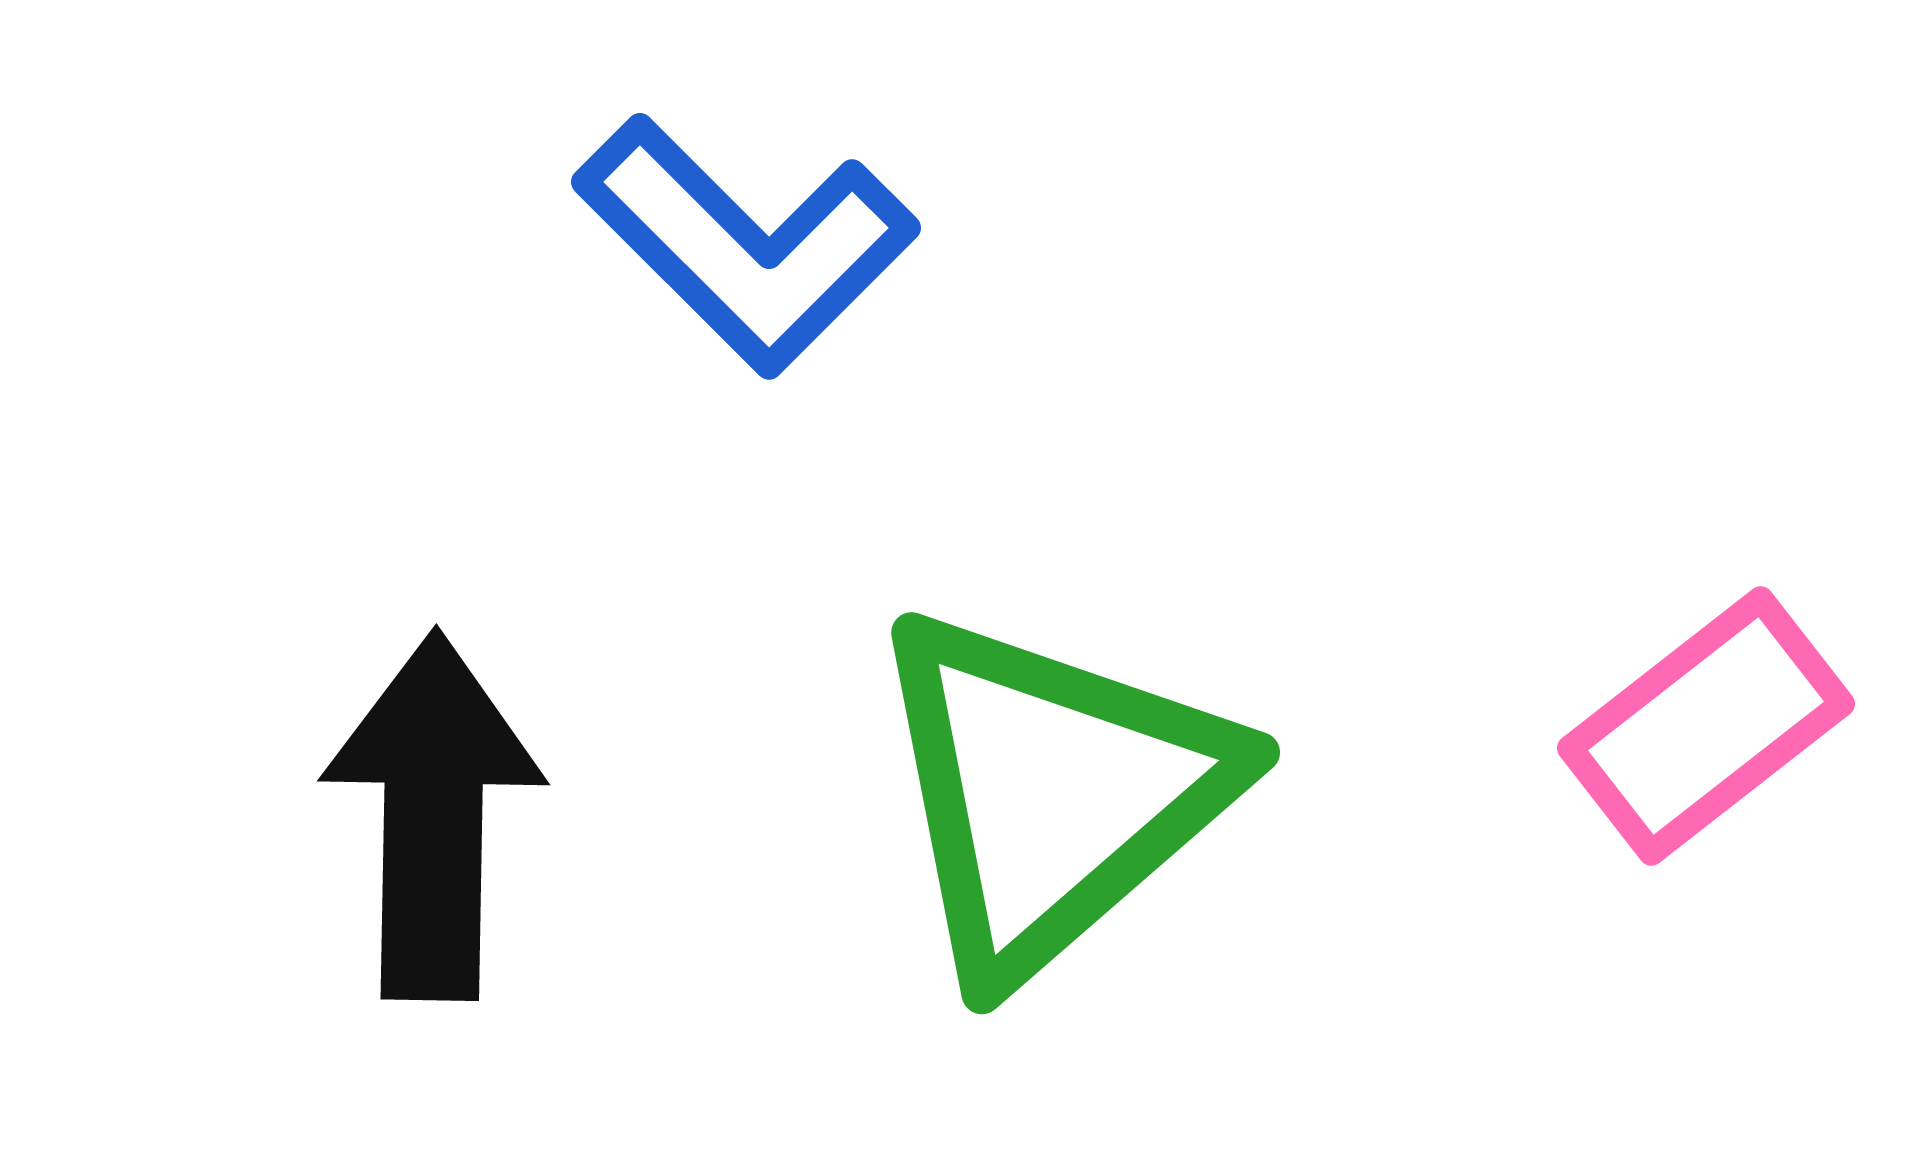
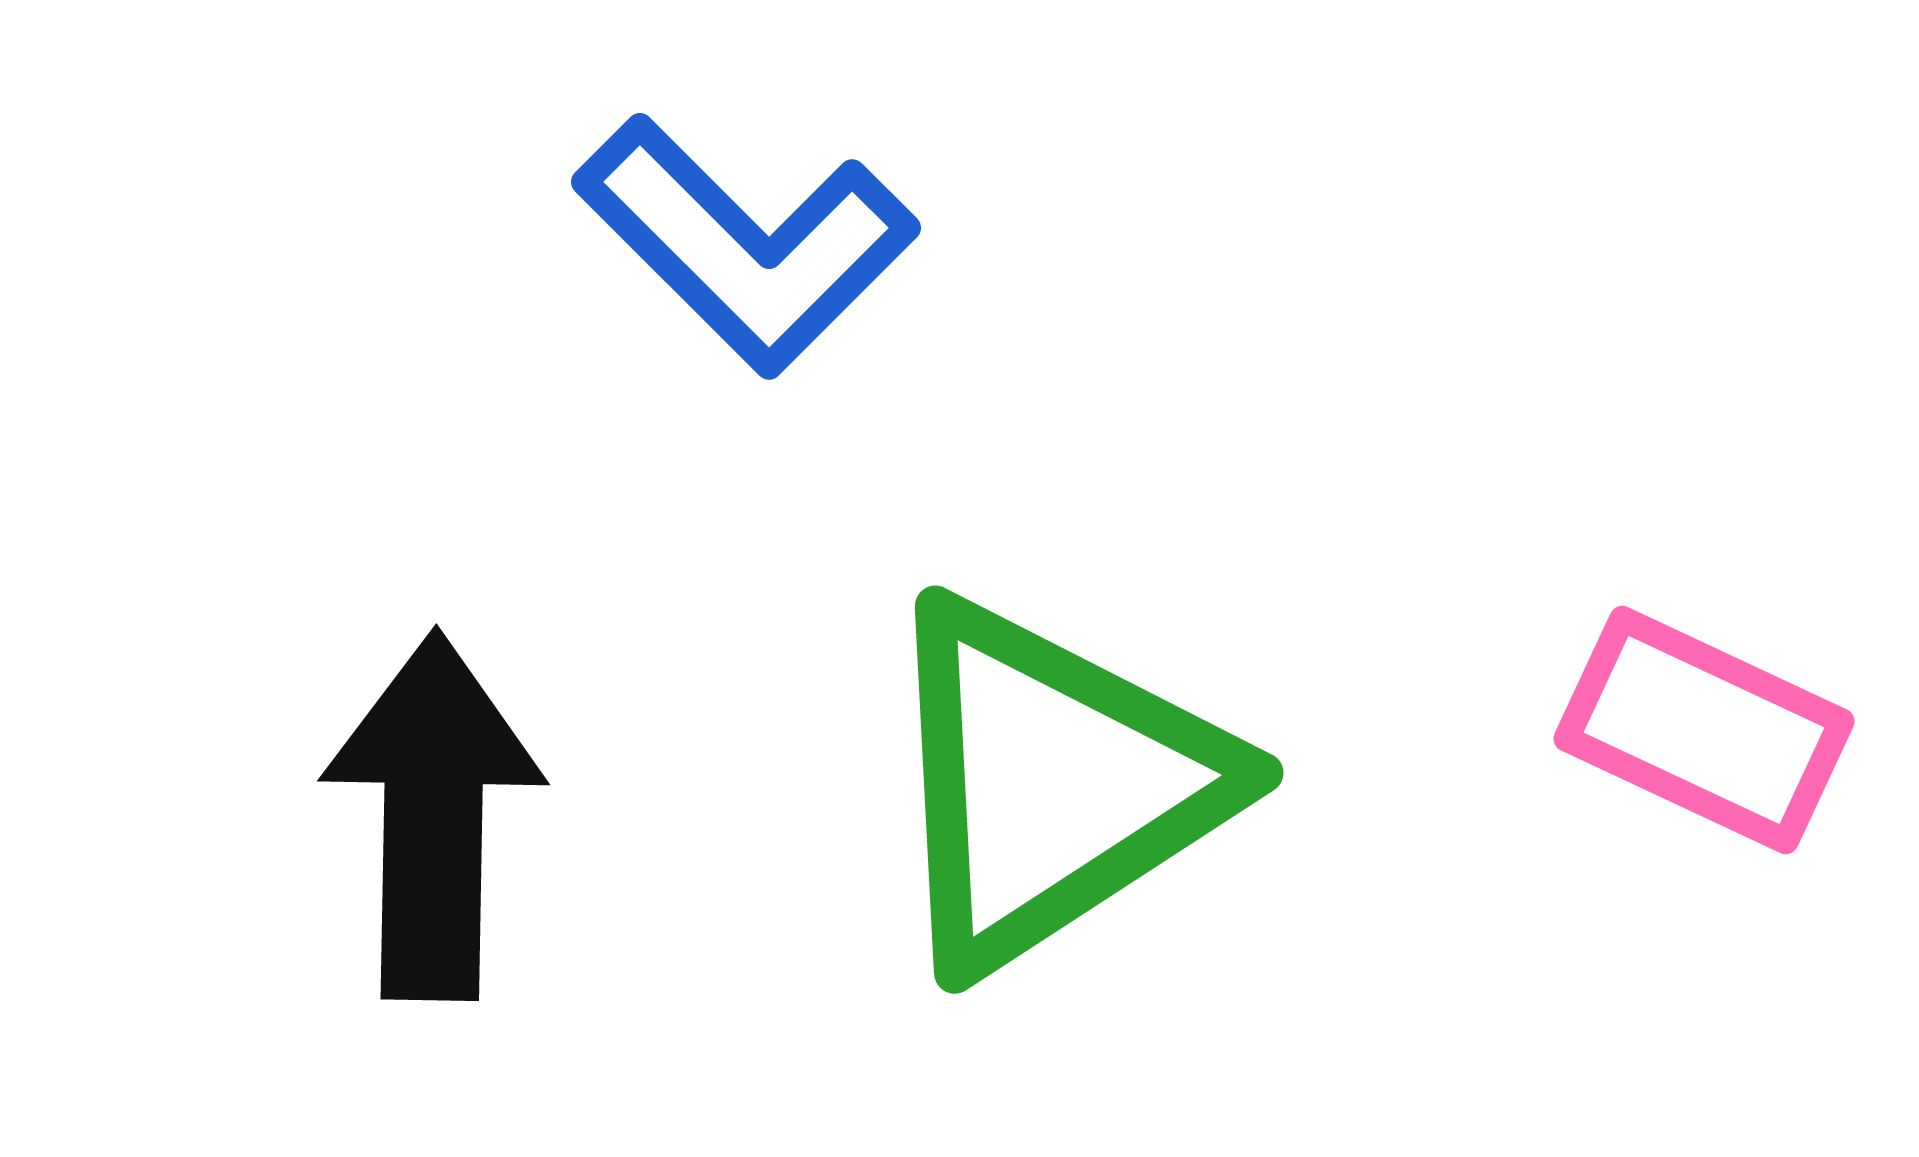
pink rectangle: moved 2 px left, 4 px down; rotated 63 degrees clockwise
green triangle: moved 9 px up; rotated 8 degrees clockwise
